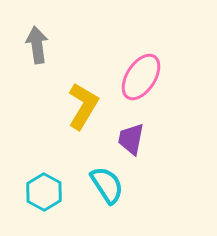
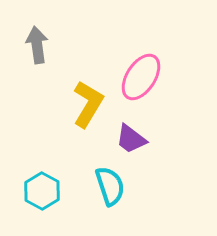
yellow L-shape: moved 5 px right, 2 px up
purple trapezoid: rotated 64 degrees counterclockwise
cyan semicircle: moved 3 px right, 1 px down; rotated 15 degrees clockwise
cyan hexagon: moved 2 px left, 1 px up
